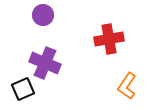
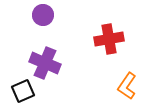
black square: moved 2 px down
